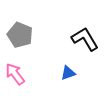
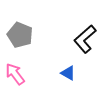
black L-shape: rotated 100 degrees counterclockwise
blue triangle: rotated 49 degrees clockwise
